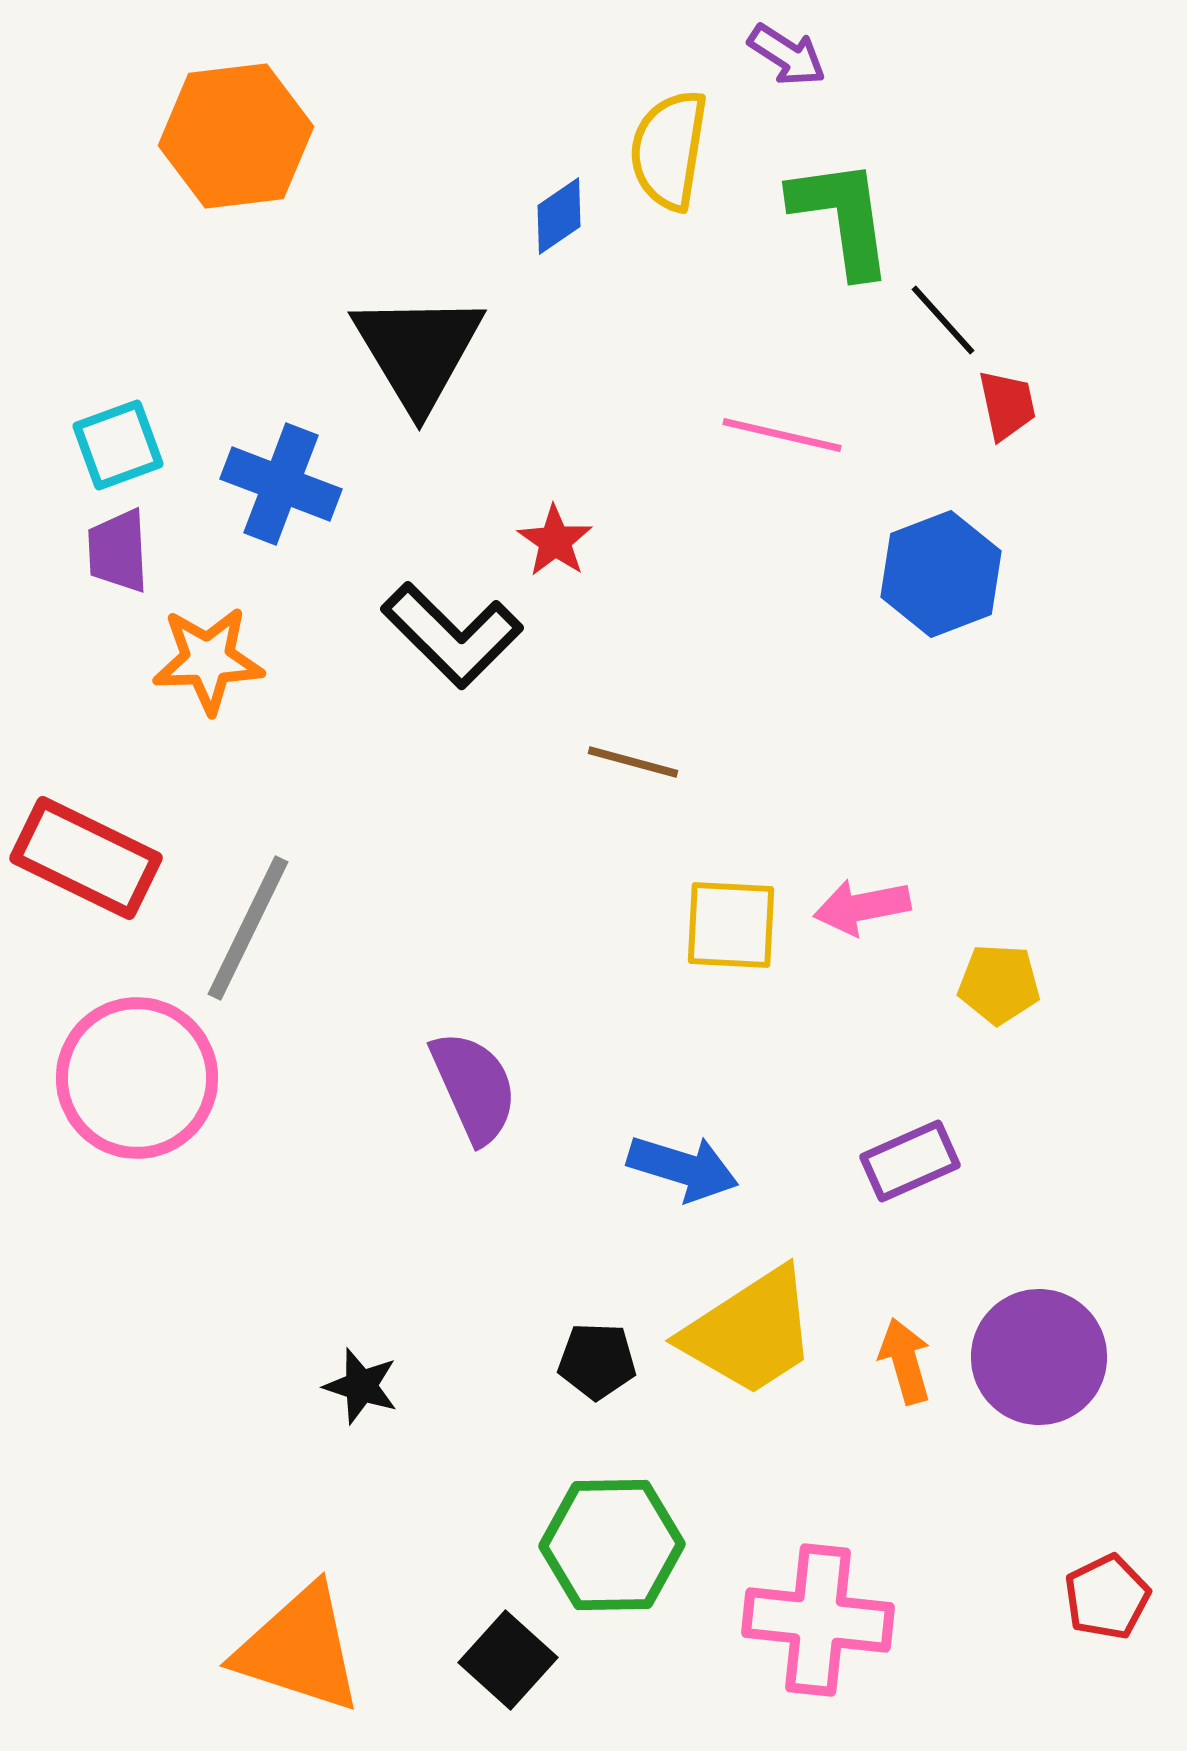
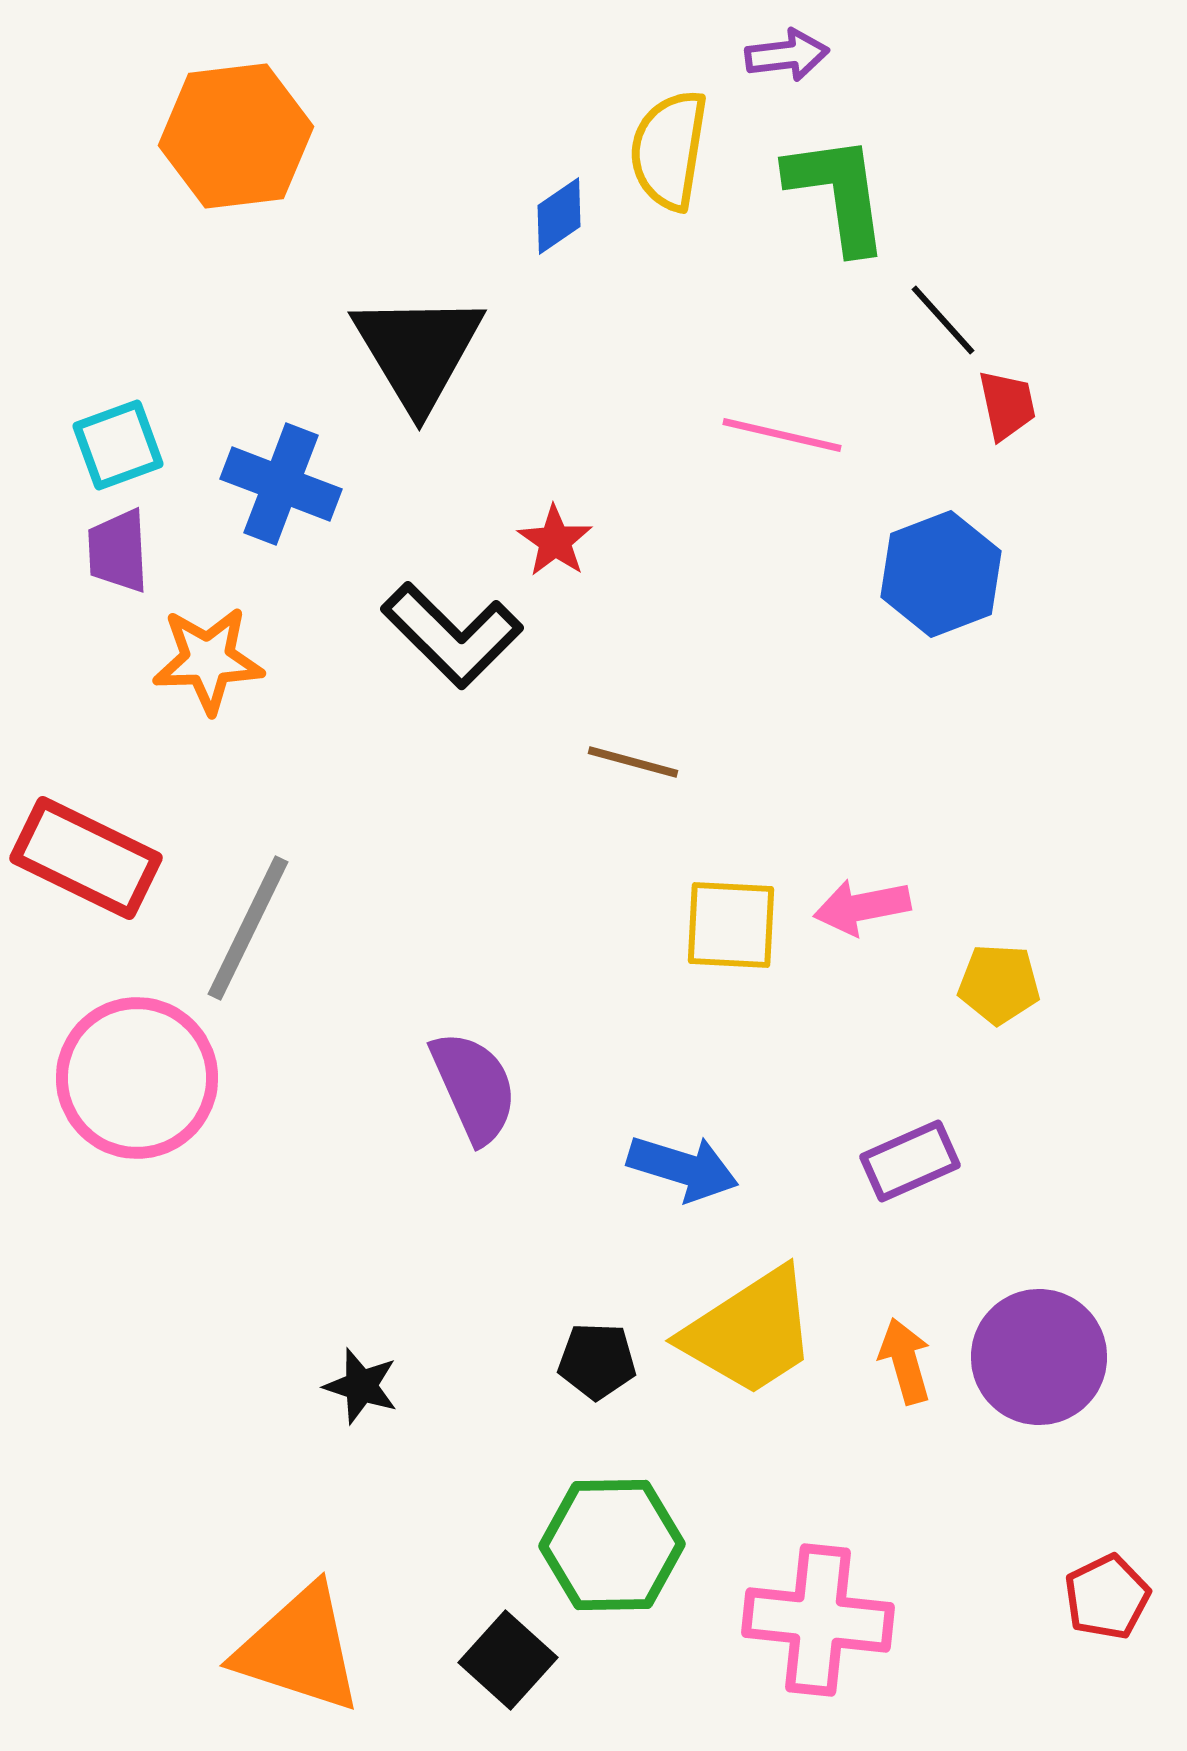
purple arrow: rotated 40 degrees counterclockwise
green L-shape: moved 4 px left, 24 px up
